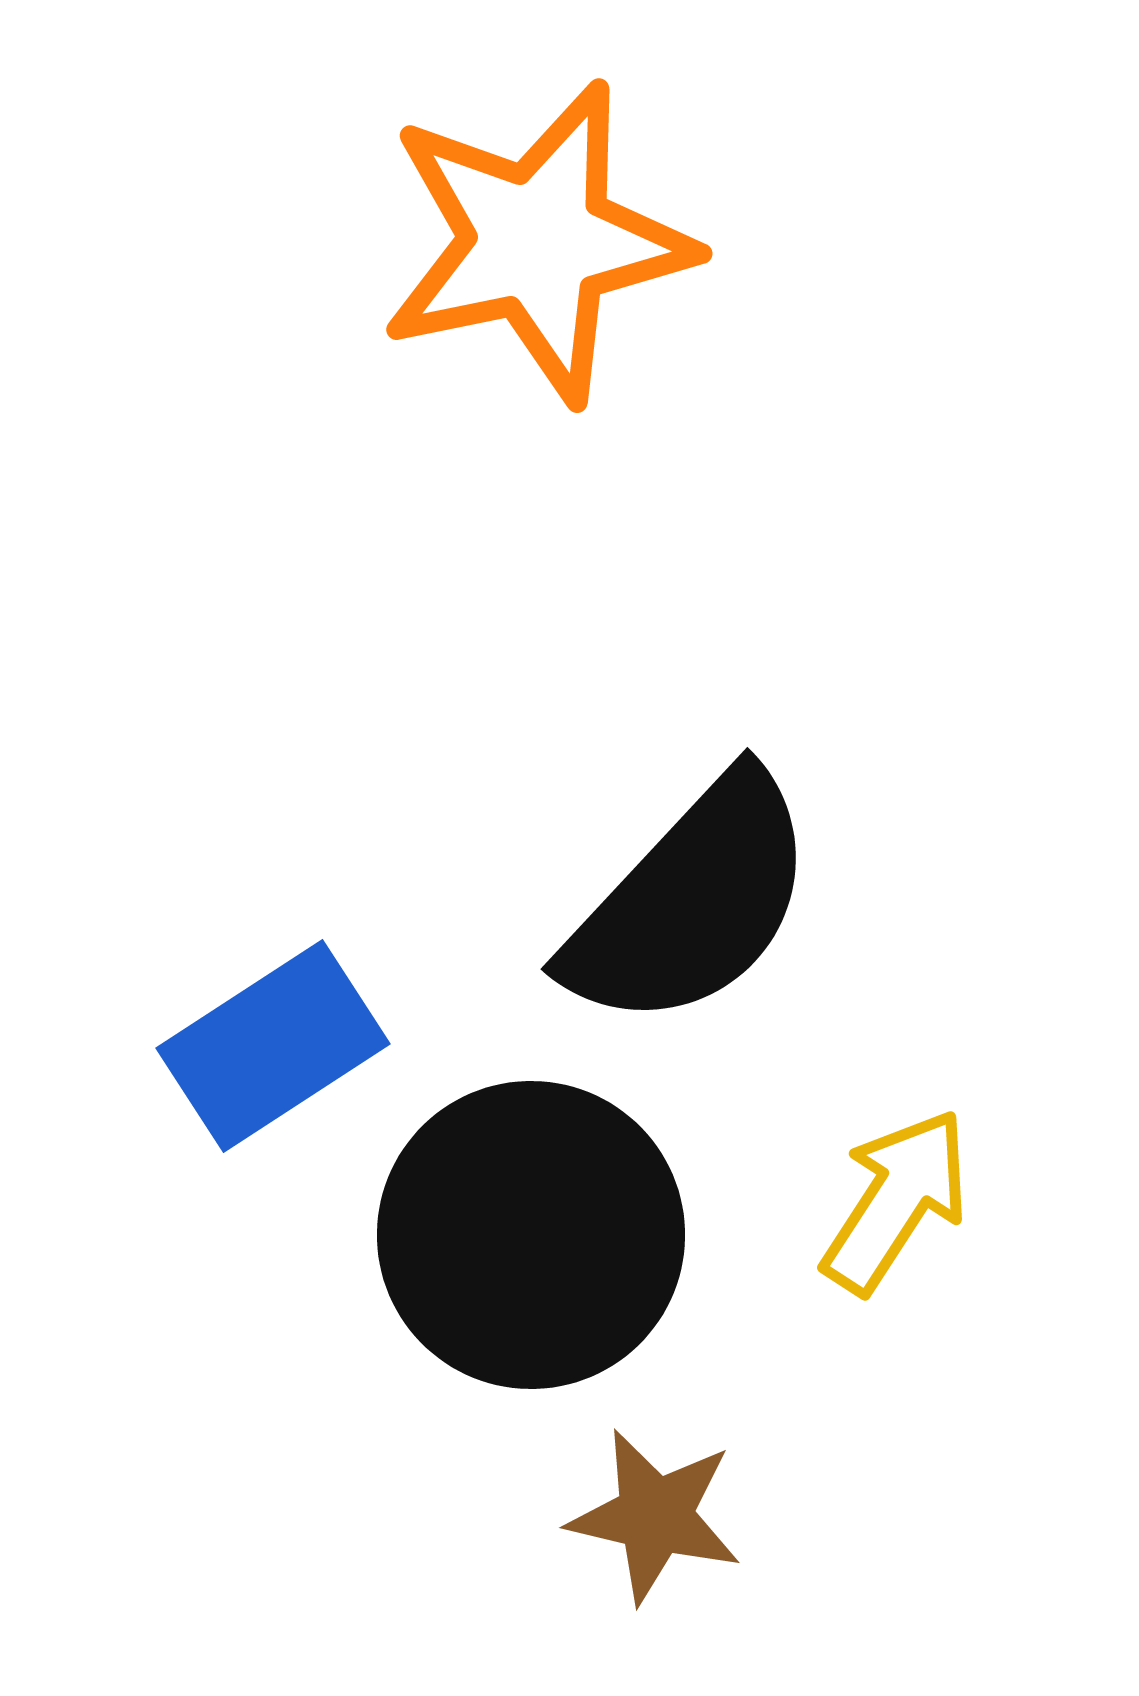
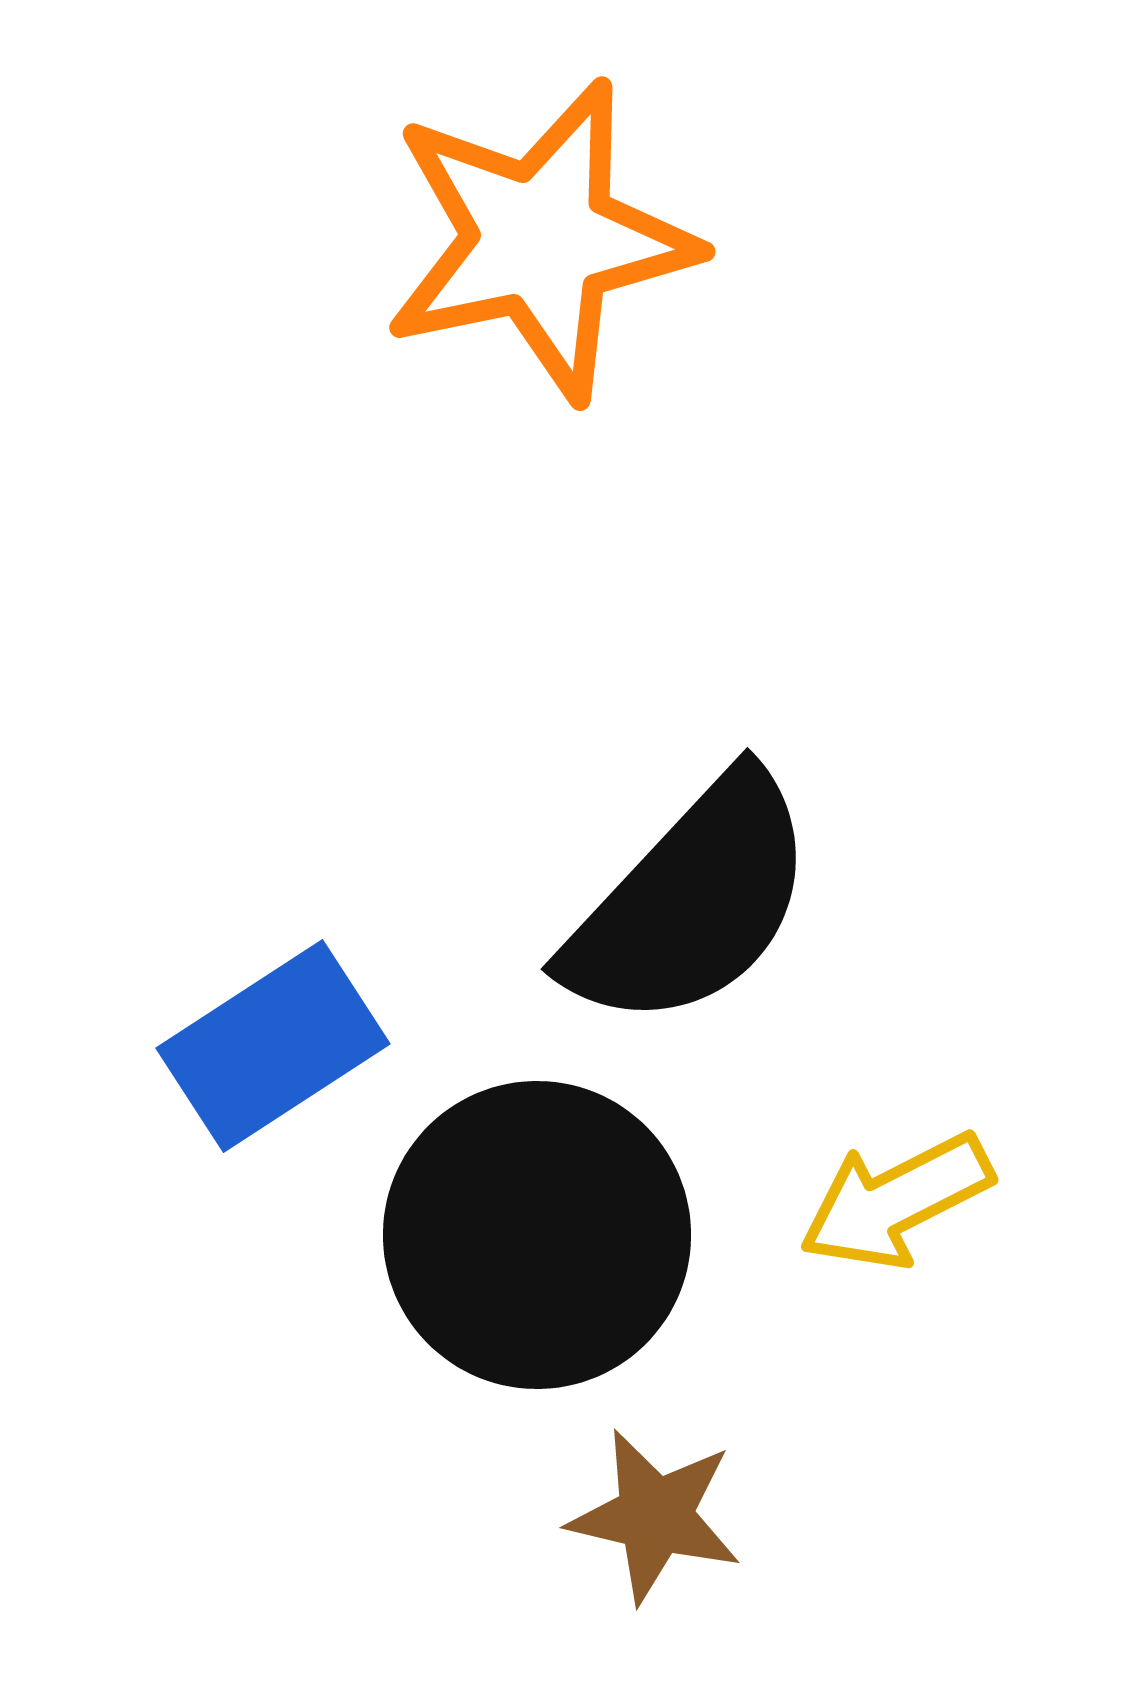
orange star: moved 3 px right, 2 px up
yellow arrow: rotated 150 degrees counterclockwise
black circle: moved 6 px right
